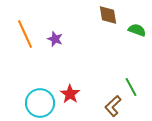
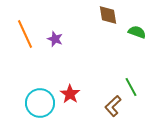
green semicircle: moved 2 px down
